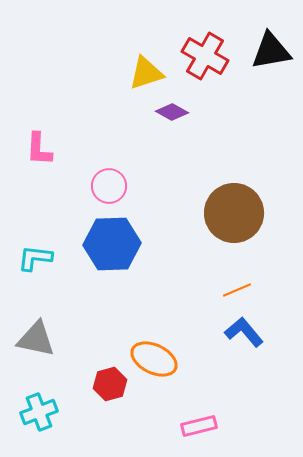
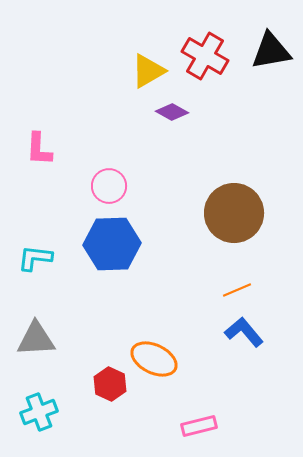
yellow triangle: moved 2 px right, 2 px up; rotated 12 degrees counterclockwise
gray triangle: rotated 15 degrees counterclockwise
red hexagon: rotated 20 degrees counterclockwise
